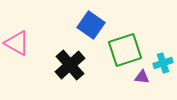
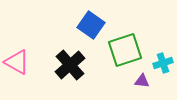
pink triangle: moved 19 px down
purple triangle: moved 4 px down
